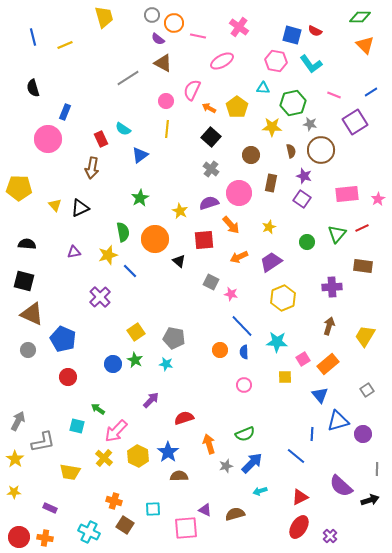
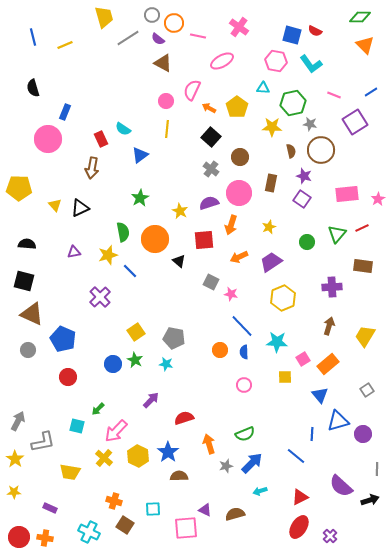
gray line at (128, 78): moved 40 px up
brown circle at (251, 155): moved 11 px left, 2 px down
orange arrow at (231, 225): rotated 60 degrees clockwise
green arrow at (98, 409): rotated 80 degrees counterclockwise
